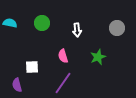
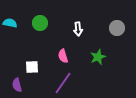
green circle: moved 2 px left
white arrow: moved 1 px right, 1 px up
